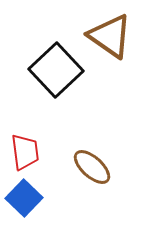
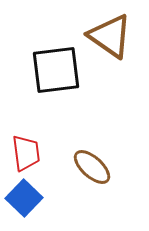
black square: rotated 36 degrees clockwise
red trapezoid: moved 1 px right, 1 px down
